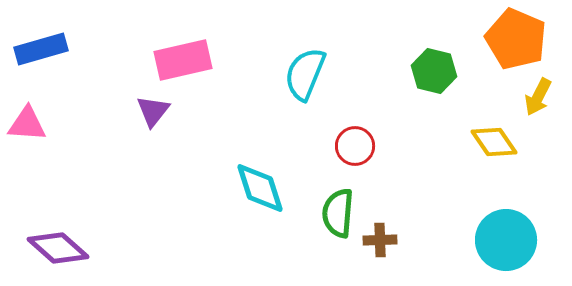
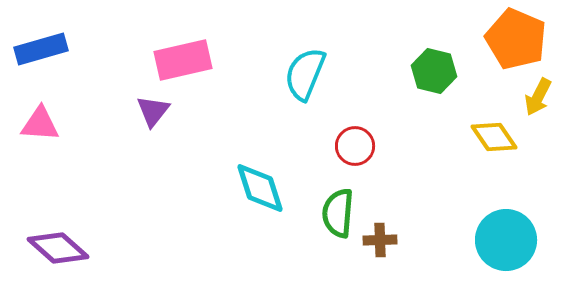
pink triangle: moved 13 px right
yellow diamond: moved 5 px up
